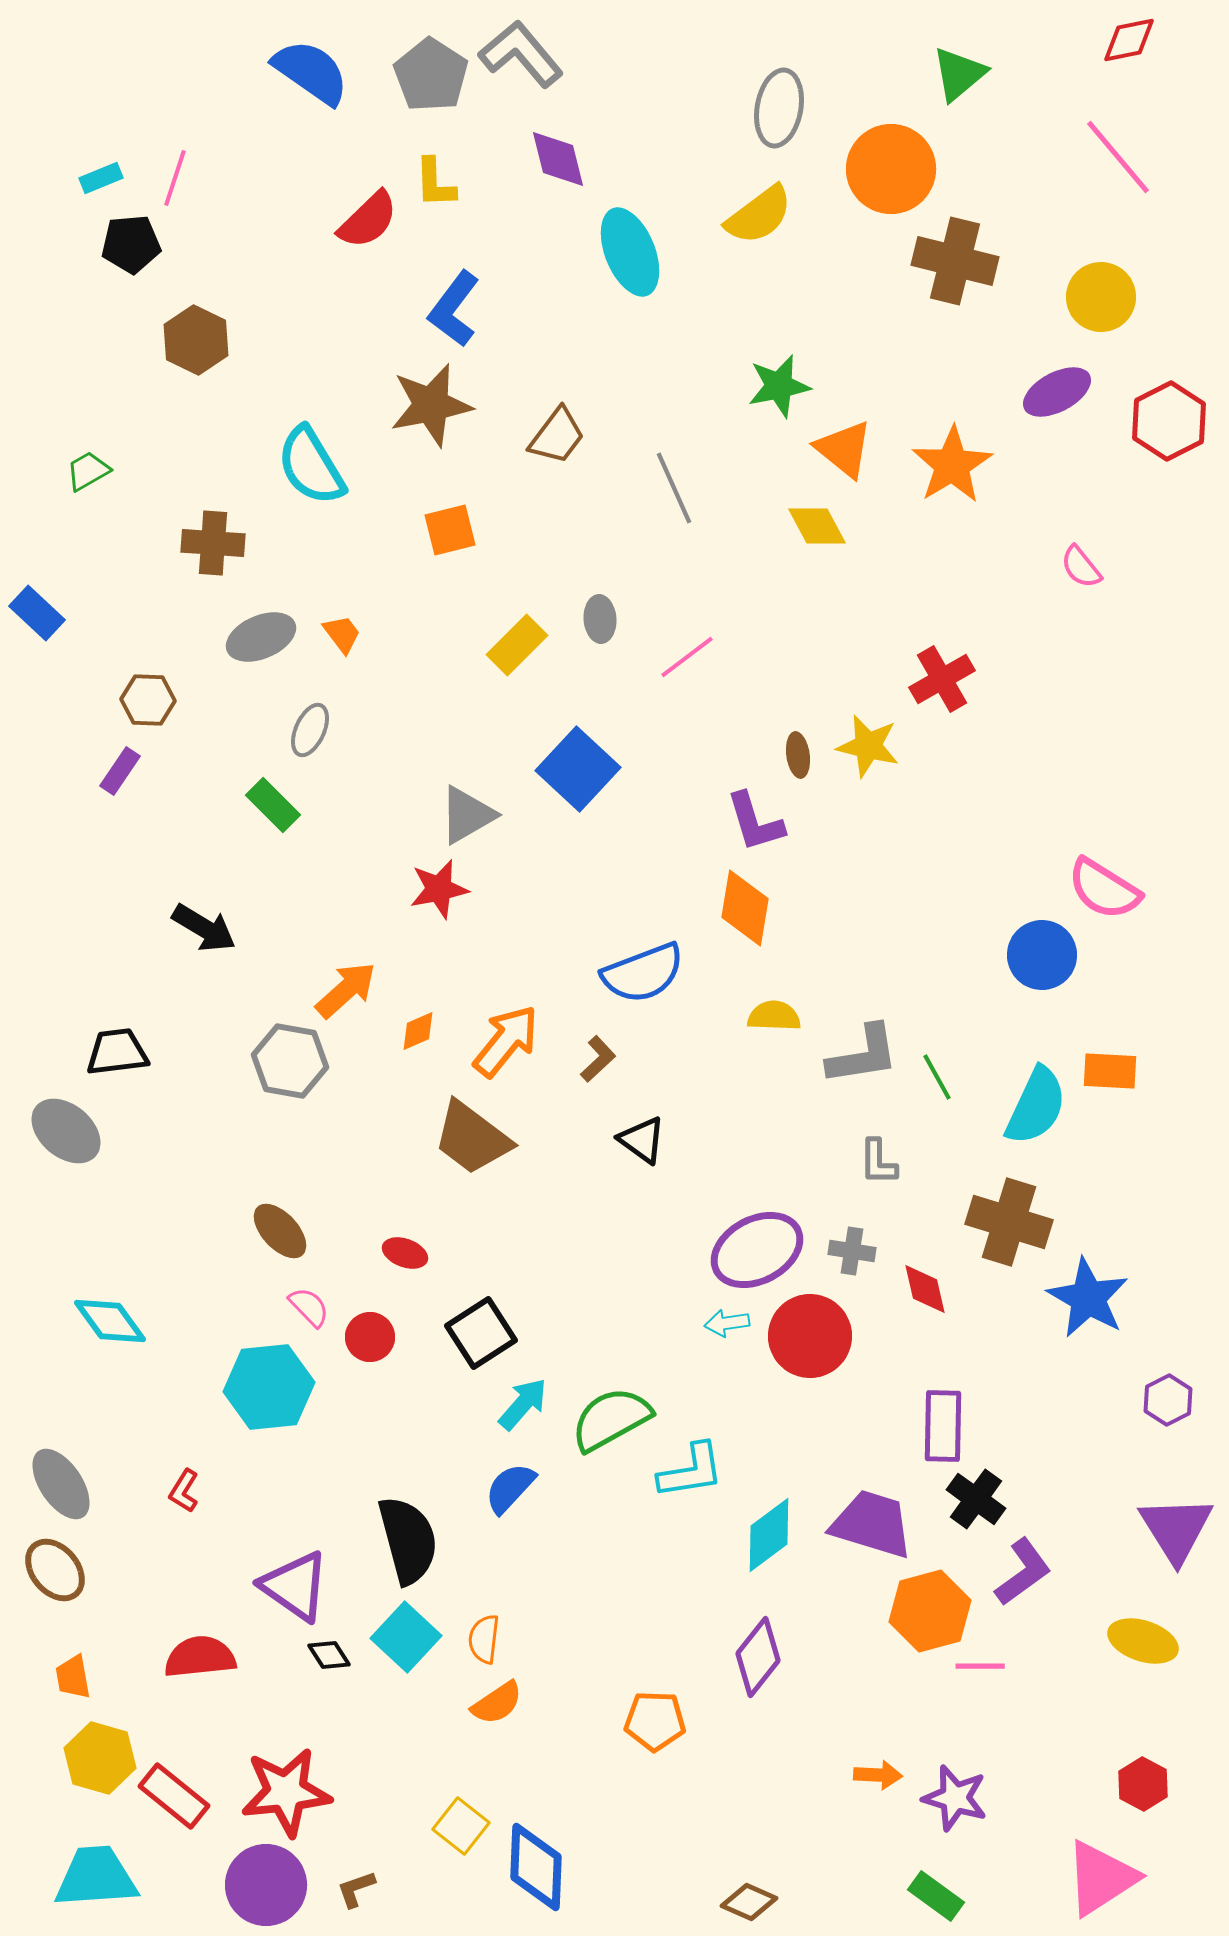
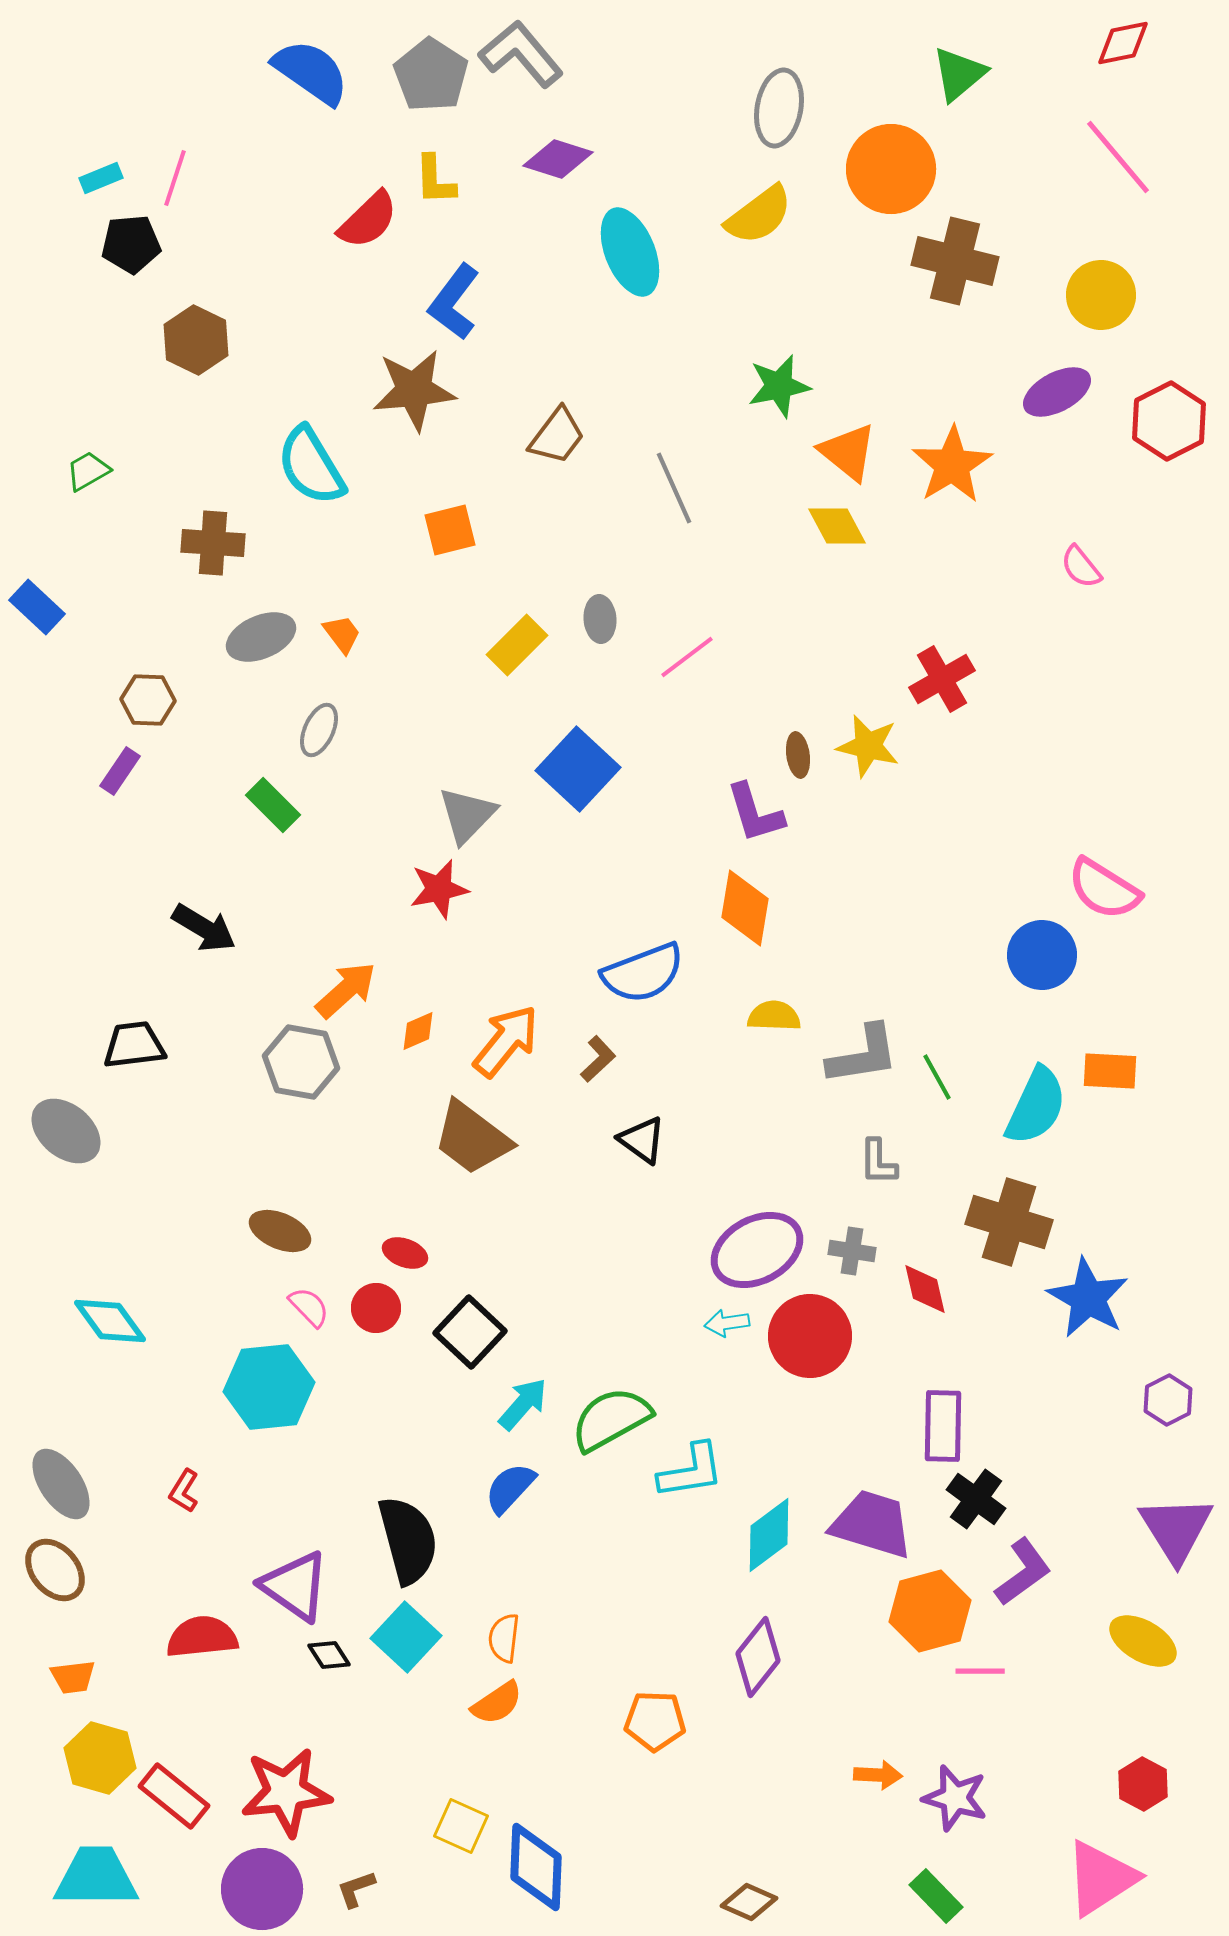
red diamond at (1129, 40): moved 6 px left, 3 px down
purple diamond at (558, 159): rotated 58 degrees counterclockwise
yellow L-shape at (435, 183): moved 3 px up
yellow circle at (1101, 297): moved 2 px up
blue L-shape at (454, 309): moved 7 px up
brown star at (431, 405): moved 17 px left, 15 px up; rotated 6 degrees clockwise
orange triangle at (844, 449): moved 4 px right, 3 px down
yellow diamond at (817, 526): moved 20 px right
blue rectangle at (37, 613): moved 6 px up
gray ellipse at (310, 730): moved 9 px right
gray triangle at (467, 815): rotated 16 degrees counterclockwise
purple L-shape at (755, 822): moved 9 px up
black trapezoid at (117, 1052): moved 17 px right, 7 px up
gray hexagon at (290, 1061): moved 11 px right, 1 px down
brown ellipse at (280, 1231): rotated 24 degrees counterclockwise
black square at (481, 1333): moved 11 px left, 1 px up; rotated 14 degrees counterclockwise
red circle at (370, 1337): moved 6 px right, 29 px up
orange semicircle at (484, 1639): moved 20 px right, 1 px up
yellow ellipse at (1143, 1641): rotated 12 degrees clockwise
red semicircle at (200, 1657): moved 2 px right, 20 px up
pink line at (980, 1666): moved 5 px down
orange trapezoid at (73, 1677): rotated 87 degrees counterclockwise
yellow square at (461, 1826): rotated 14 degrees counterclockwise
cyan trapezoid at (96, 1877): rotated 4 degrees clockwise
purple circle at (266, 1885): moved 4 px left, 4 px down
green rectangle at (936, 1896): rotated 10 degrees clockwise
